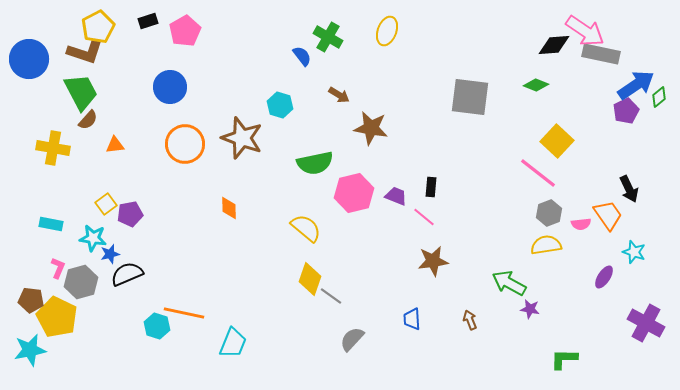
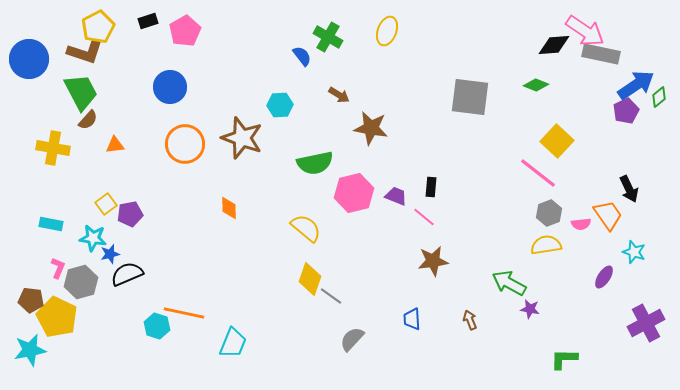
cyan hexagon at (280, 105): rotated 20 degrees counterclockwise
purple cross at (646, 323): rotated 33 degrees clockwise
